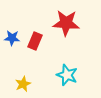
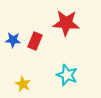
blue star: moved 1 px right, 2 px down
yellow star: rotated 21 degrees counterclockwise
